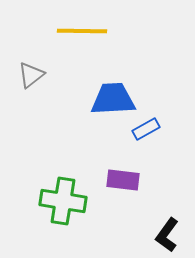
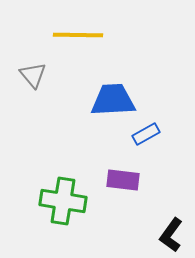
yellow line: moved 4 px left, 4 px down
gray triangle: moved 2 px right; rotated 32 degrees counterclockwise
blue trapezoid: moved 1 px down
blue rectangle: moved 5 px down
black L-shape: moved 4 px right
